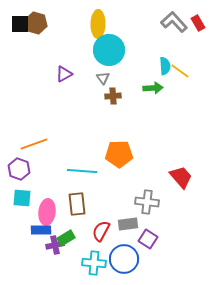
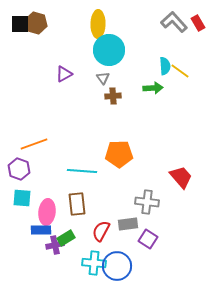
blue circle: moved 7 px left, 7 px down
